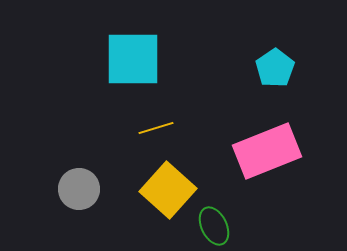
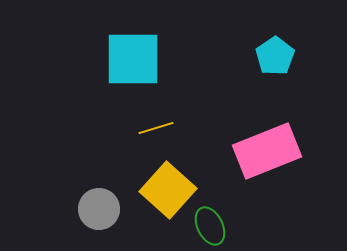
cyan pentagon: moved 12 px up
gray circle: moved 20 px right, 20 px down
green ellipse: moved 4 px left
